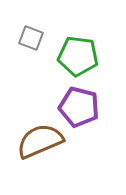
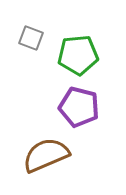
green pentagon: moved 1 px up; rotated 12 degrees counterclockwise
brown semicircle: moved 6 px right, 14 px down
